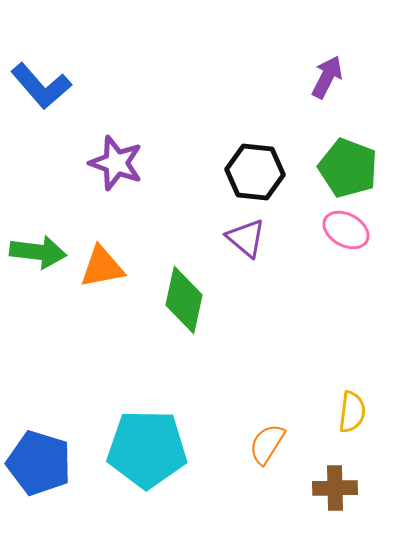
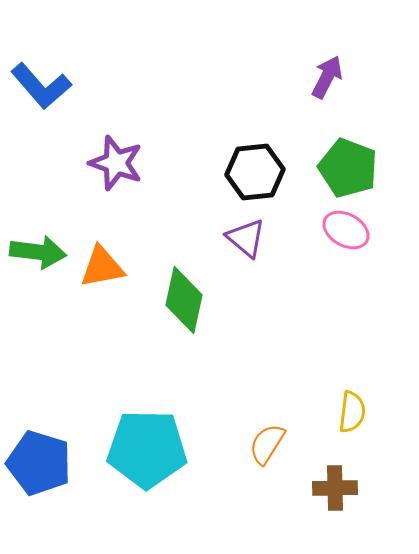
black hexagon: rotated 12 degrees counterclockwise
